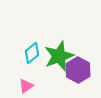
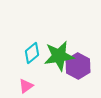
green star: rotated 12 degrees clockwise
purple hexagon: moved 4 px up
